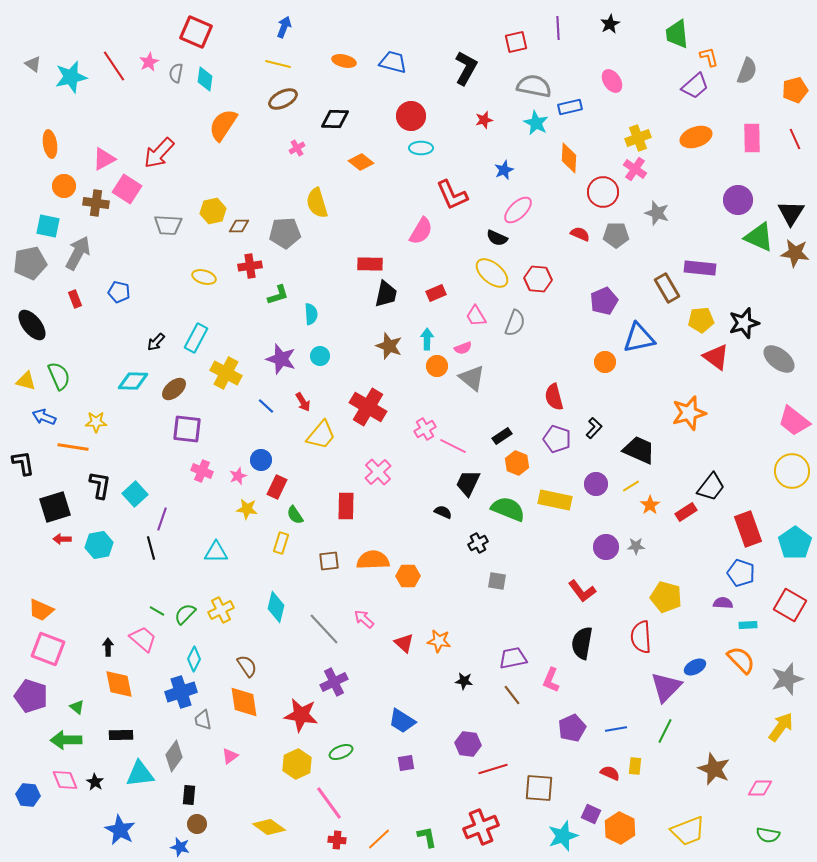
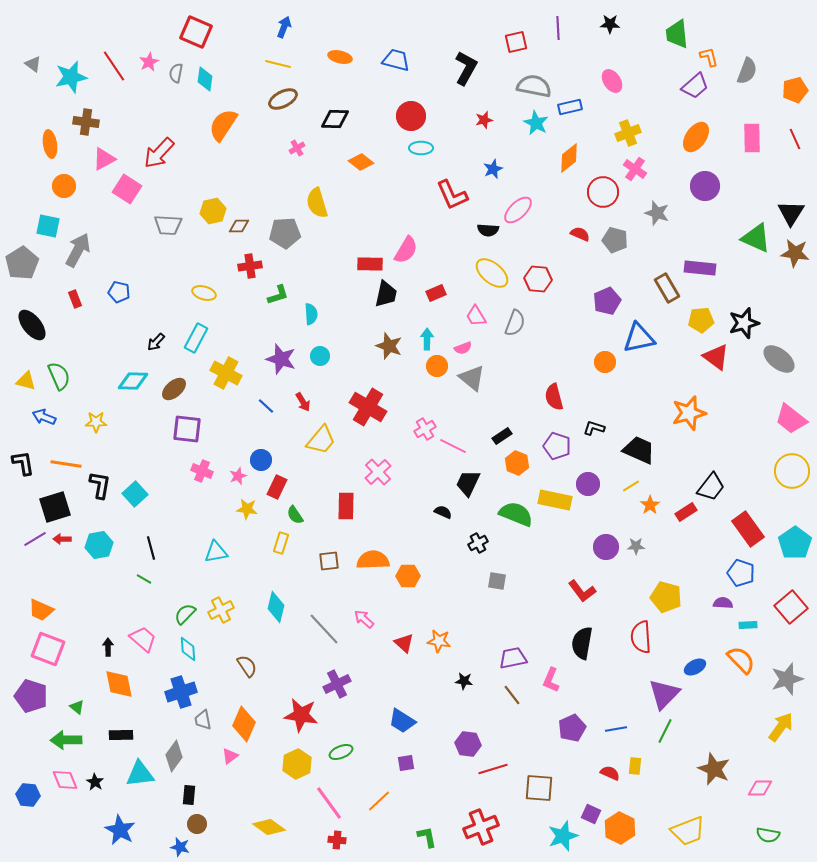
black star at (610, 24): rotated 30 degrees clockwise
orange ellipse at (344, 61): moved 4 px left, 4 px up
blue trapezoid at (393, 62): moved 3 px right, 2 px up
orange ellipse at (696, 137): rotated 36 degrees counterclockwise
yellow cross at (638, 138): moved 10 px left, 5 px up
orange diamond at (569, 158): rotated 48 degrees clockwise
blue star at (504, 170): moved 11 px left, 1 px up
purple circle at (738, 200): moved 33 px left, 14 px up
brown cross at (96, 203): moved 10 px left, 81 px up
pink semicircle at (421, 231): moved 15 px left, 19 px down
gray pentagon at (616, 235): moved 1 px left, 5 px down; rotated 15 degrees clockwise
green triangle at (759, 237): moved 3 px left, 1 px down
black semicircle at (497, 238): moved 9 px left, 8 px up; rotated 20 degrees counterclockwise
gray arrow at (78, 253): moved 3 px up
gray pentagon at (30, 263): moved 8 px left; rotated 20 degrees counterclockwise
yellow ellipse at (204, 277): moved 16 px down
purple pentagon at (604, 301): moved 3 px right
pink trapezoid at (794, 421): moved 3 px left, 2 px up
black L-shape at (594, 428): rotated 115 degrees counterclockwise
yellow trapezoid at (321, 435): moved 5 px down
purple pentagon at (557, 439): moved 7 px down
orange line at (73, 447): moved 7 px left, 17 px down
purple circle at (596, 484): moved 8 px left
green semicircle at (508, 509): moved 8 px right, 5 px down
purple line at (162, 519): moved 127 px left, 20 px down; rotated 40 degrees clockwise
red rectangle at (748, 529): rotated 16 degrees counterclockwise
cyan triangle at (216, 552): rotated 10 degrees counterclockwise
red square at (790, 605): moved 1 px right, 2 px down; rotated 20 degrees clockwise
green line at (157, 611): moved 13 px left, 32 px up
cyan diamond at (194, 659): moved 6 px left, 10 px up; rotated 30 degrees counterclockwise
purple cross at (334, 682): moved 3 px right, 2 px down
purple triangle at (666, 687): moved 2 px left, 7 px down
orange diamond at (244, 702): moved 22 px down; rotated 32 degrees clockwise
orange line at (379, 839): moved 38 px up
